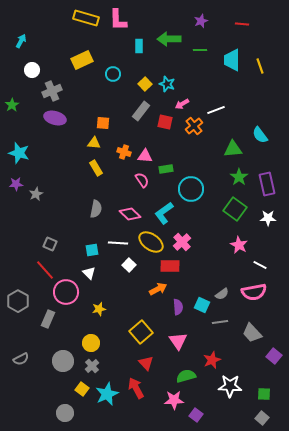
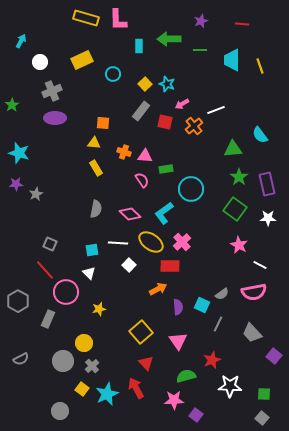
white circle at (32, 70): moved 8 px right, 8 px up
purple ellipse at (55, 118): rotated 15 degrees counterclockwise
gray line at (220, 322): moved 2 px left, 2 px down; rotated 56 degrees counterclockwise
yellow circle at (91, 343): moved 7 px left
gray circle at (65, 413): moved 5 px left, 2 px up
